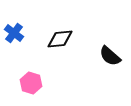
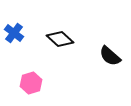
black diamond: rotated 48 degrees clockwise
pink hexagon: rotated 25 degrees clockwise
